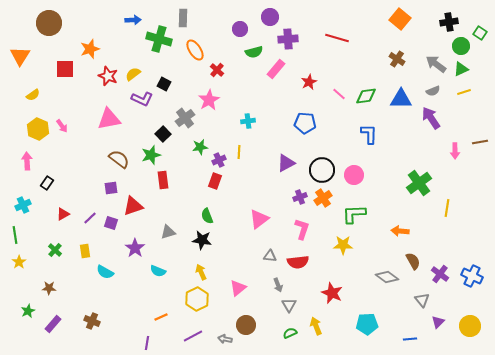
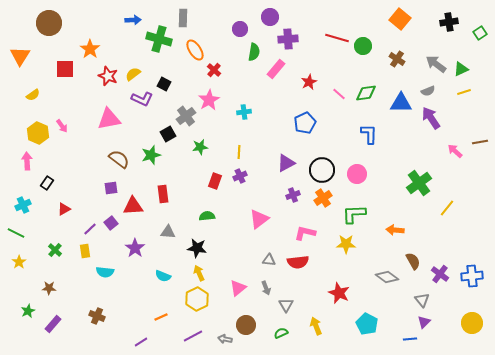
green square at (480, 33): rotated 24 degrees clockwise
green circle at (461, 46): moved 98 px left
orange star at (90, 49): rotated 18 degrees counterclockwise
green semicircle at (254, 52): rotated 66 degrees counterclockwise
red cross at (217, 70): moved 3 px left
gray semicircle at (433, 91): moved 5 px left
green diamond at (366, 96): moved 3 px up
blue triangle at (401, 99): moved 4 px down
gray cross at (185, 118): moved 1 px right, 2 px up
cyan cross at (248, 121): moved 4 px left, 9 px up
blue pentagon at (305, 123): rotated 30 degrees counterclockwise
yellow hexagon at (38, 129): moved 4 px down
black square at (163, 134): moved 5 px right; rotated 14 degrees clockwise
pink arrow at (455, 151): rotated 133 degrees clockwise
purple cross at (219, 160): moved 21 px right, 16 px down
pink circle at (354, 175): moved 3 px right, 1 px up
red rectangle at (163, 180): moved 14 px down
purple cross at (300, 197): moved 7 px left, 2 px up
red triangle at (133, 206): rotated 15 degrees clockwise
yellow line at (447, 208): rotated 30 degrees clockwise
red triangle at (63, 214): moved 1 px right, 5 px up
green semicircle at (207, 216): rotated 105 degrees clockwise
purple line at (90, 218): moved 11 px down
purple square at (111, 223): rotated 32 degrees clockwise
pink L-shape at (302, 229): moved 3 px right, 4 px down; rotated 95 degrees counterclockwise
orange arrow at (400, 231): moved 5 px left, 1 px up
gray triangle at (168, 232): rotated 21 degrees clockwise
green line at (15, 235): moved 1 px right, 2 px up; rotated 54 degrees counterclockwise
black star at (202, 240): moved 5 px left, 8 px down
yellow star at (343, 245): moved 3 px right, 1 px up
gray triangle at (270, 256): moved 1 px left, 4 px down
cyan semicircle at (158, 271): moved 5 px right, 5 px down
cyan semicircle at (105, 272): rotated 24 degrees counterclockwise
yellow arrow at (201, 272): moved 2 px left, 1 px down
blue cross at (472, 276): rotated 30 degrees counterclockwise
gray arrow at (278, 285): moved 12 px left, 3 px down
red star at (332, 293): moved 7 px right
gray triangle at (289, 305): moved 3 px left
brown cross at (92, 321): moved 5 px right, 5 px up
purple triangle at (438, 322): moved 14 px left
cyan pentagon at (367, 324): rotated 30 degrees clockwise
yellow circle at (470, 326): moved 2 px right, 3 px up
green semicircle at (290, 333): moved 9 px left
purple line at (147, 343): moved 6 px left, 1 px up; rotated 48 degrees clockwise
